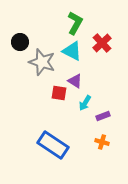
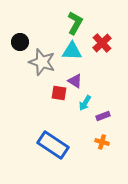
cyan triangle: rotated 25 degrees counterclockwise
